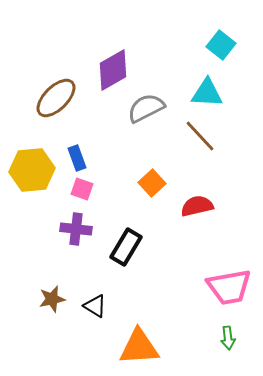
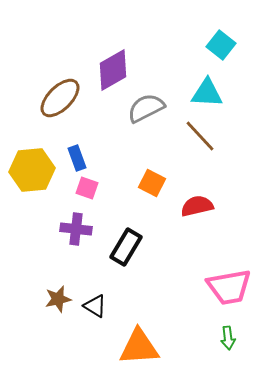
brown ellipse: moved 4 px right
orange square: rotated 20 degrees counterclockwise
pink square: moved 5 px right, 1 px up
brown star: moved 6 px right
